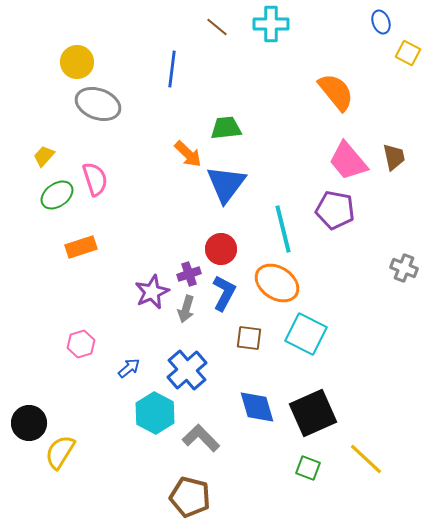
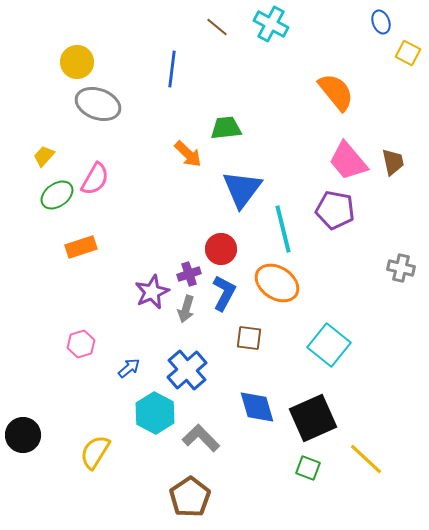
cyan cross: rotated 28 degrees clockwise
brown trapezoid: moved 1 px left, 5 px down
pink semicircle: rotated 48 degrees clockwise
blue triangle: moved 16 px right, 5 px down
gray cross: moved 3 px left; rotated 8 degrees counterclockwise
cyan square: moved 23 px right, 11 px down; rotated 12 degrees clockwise
black square: moved 5 px down
black circle: moved 6 px left, 12 px down
yellow semicircle: moved 35 px right
brown pentagon: rotated 24 degrees clockwise
